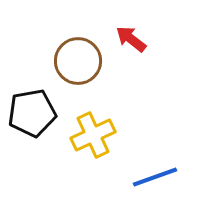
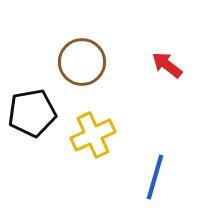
red arrow: moved 36 px right, 26 px down
brown circle: moved 4 px right, 1 px down
blue line: rotated 54 degrees counterclockwise
